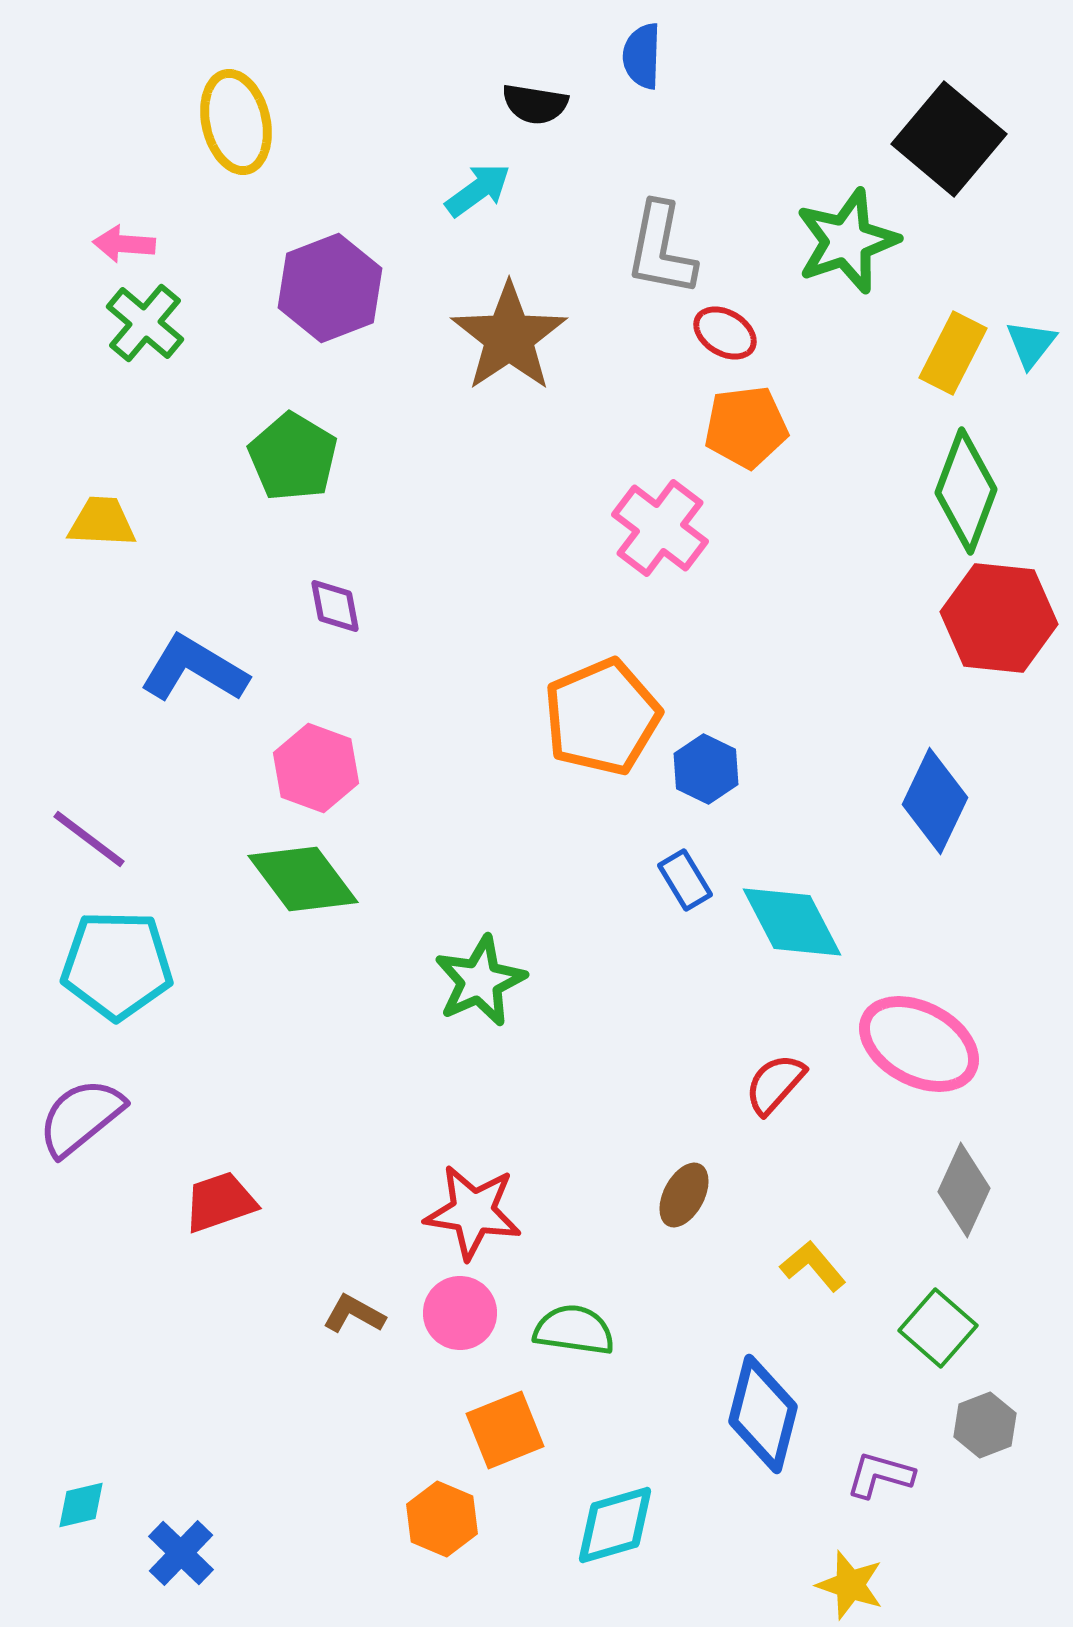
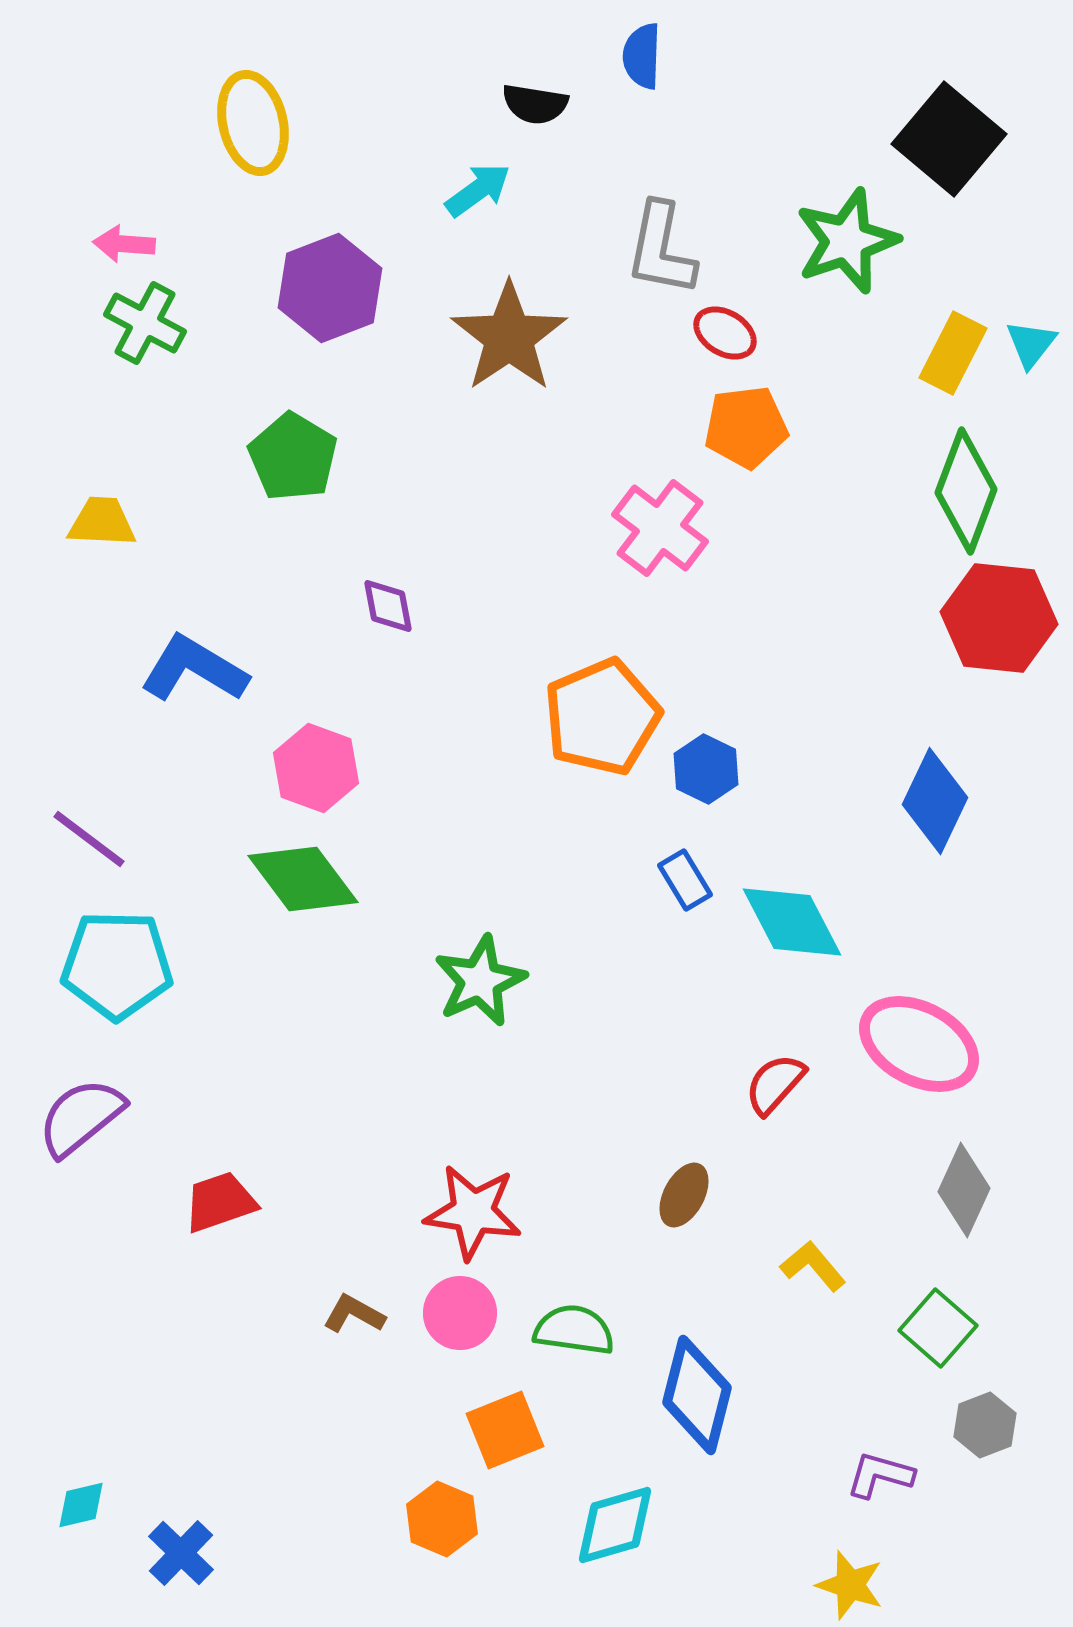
yellow ellipse at (236, 122): moved 17 px right, 1 px down
green cross at (145, 323): rotated 12 degrees counterclockwise
purple diamond at (335, 606): moved 53 px right
blue diamond at (763, 1414): moved 66 px left, 19 px up
